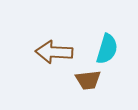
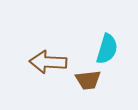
brown arrow: moved 6 px left, 10 px down
